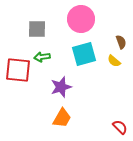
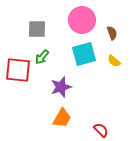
pink circle: moved 1 px right, 1 px down
brown semicircle: moved 9 px left, 9 px up
green arrow: rotated 42 degrees counterclockwise
red semicircle: moved 19 px left, 3 px down
